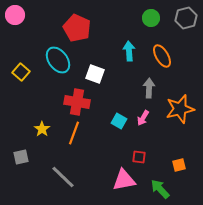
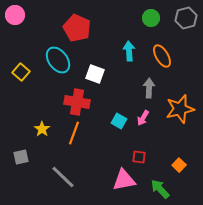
orange square: rotated 32 degrees counterclockwise
